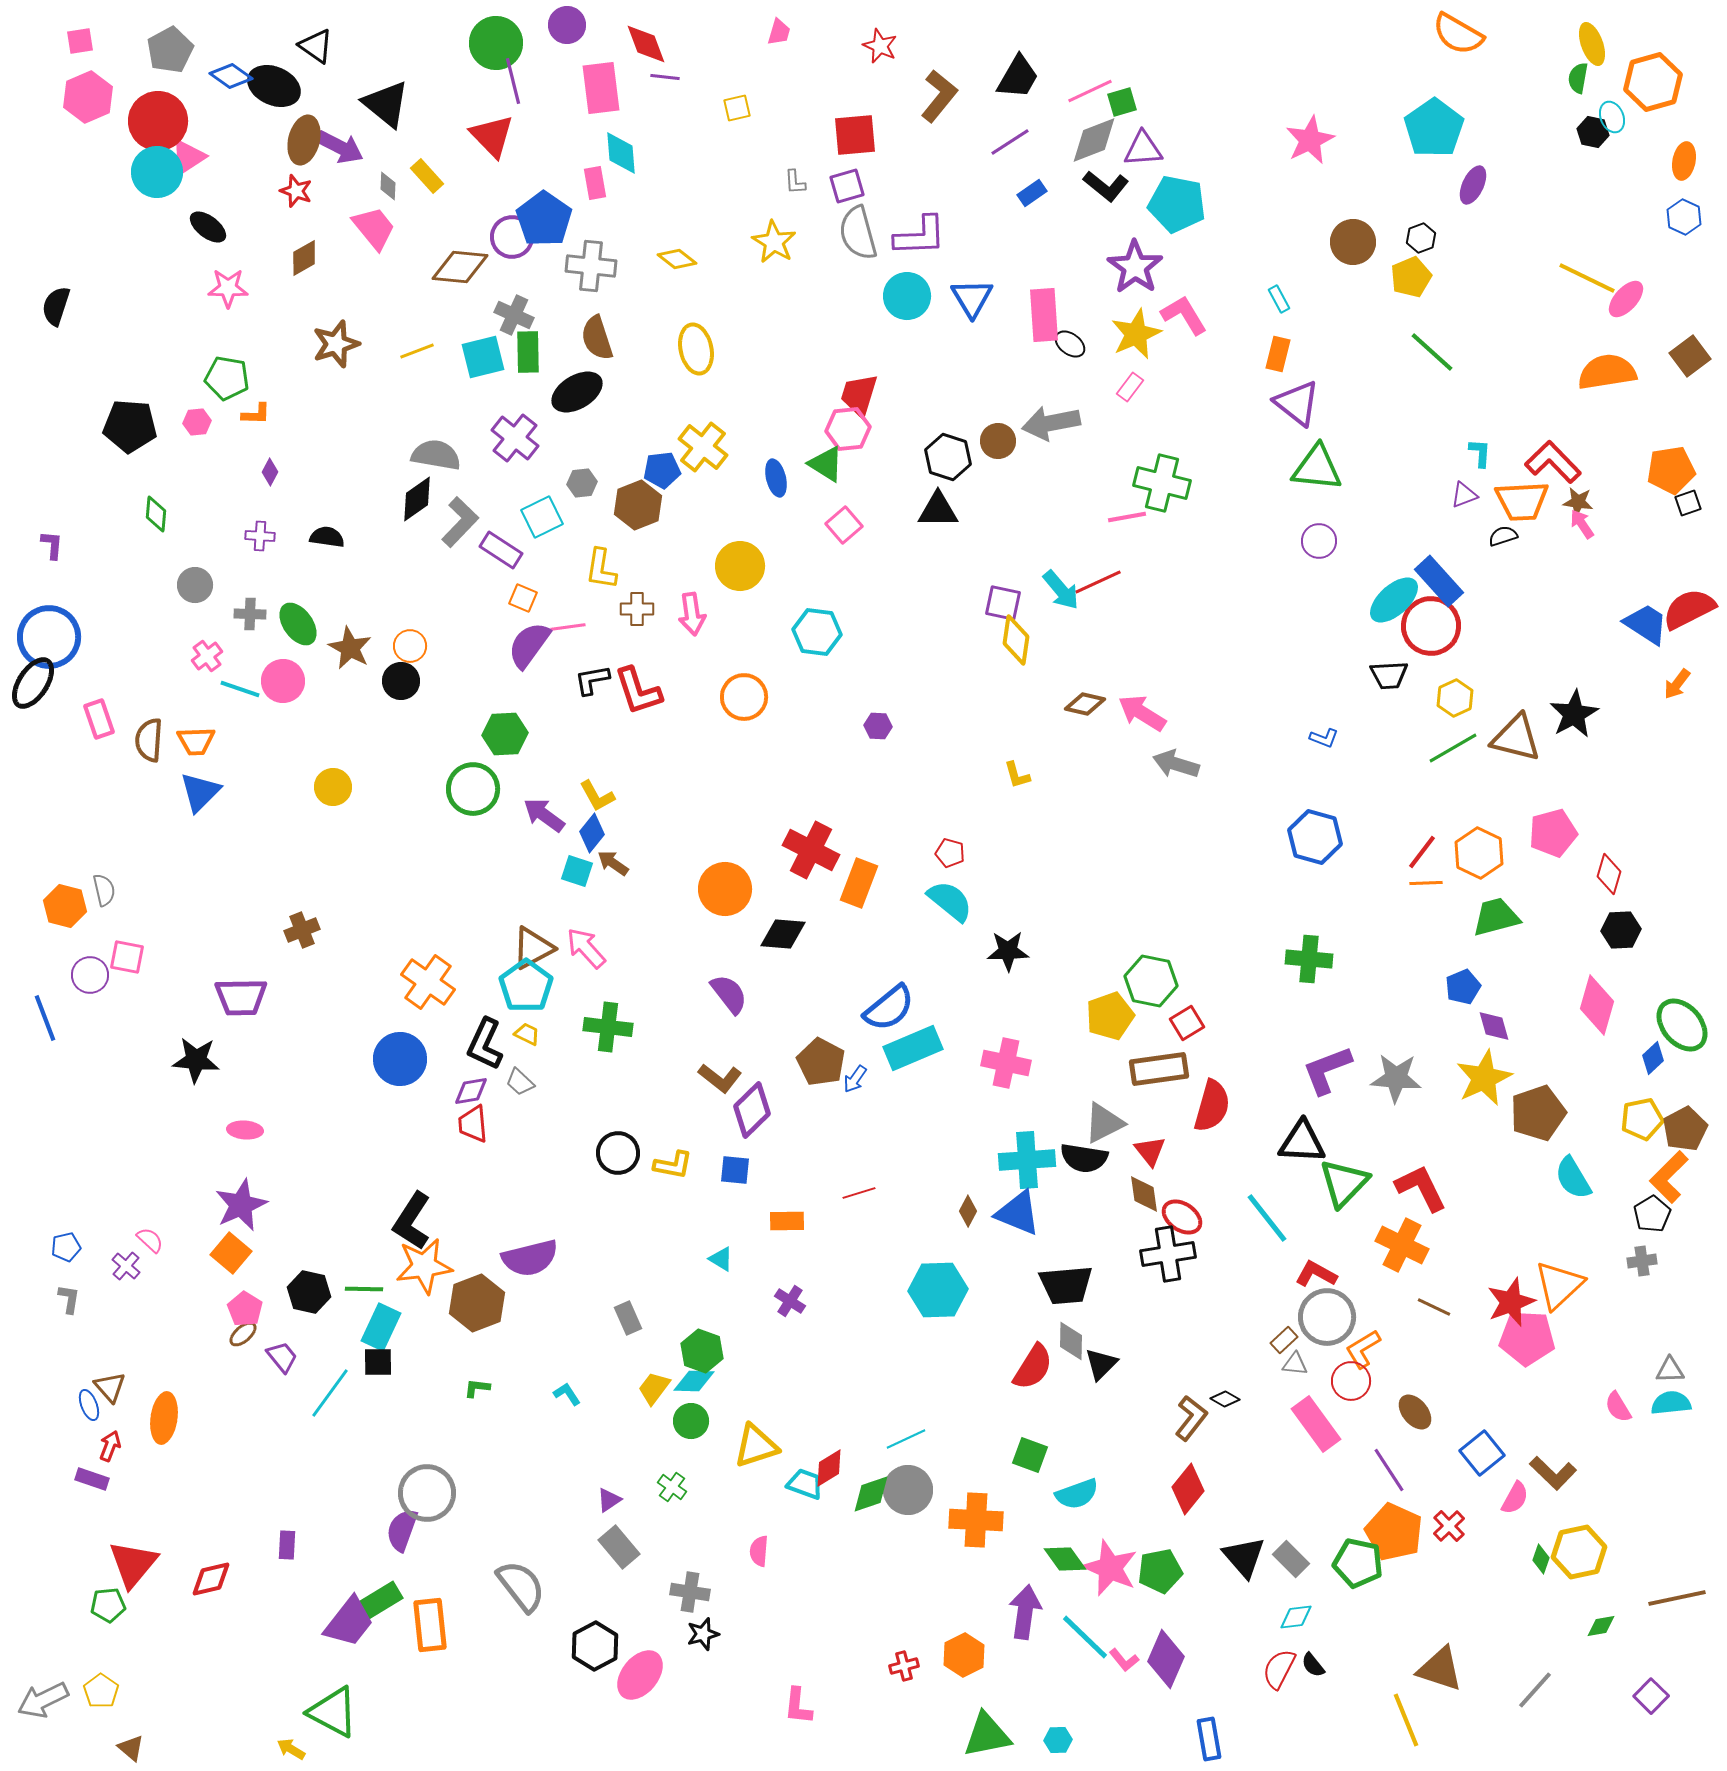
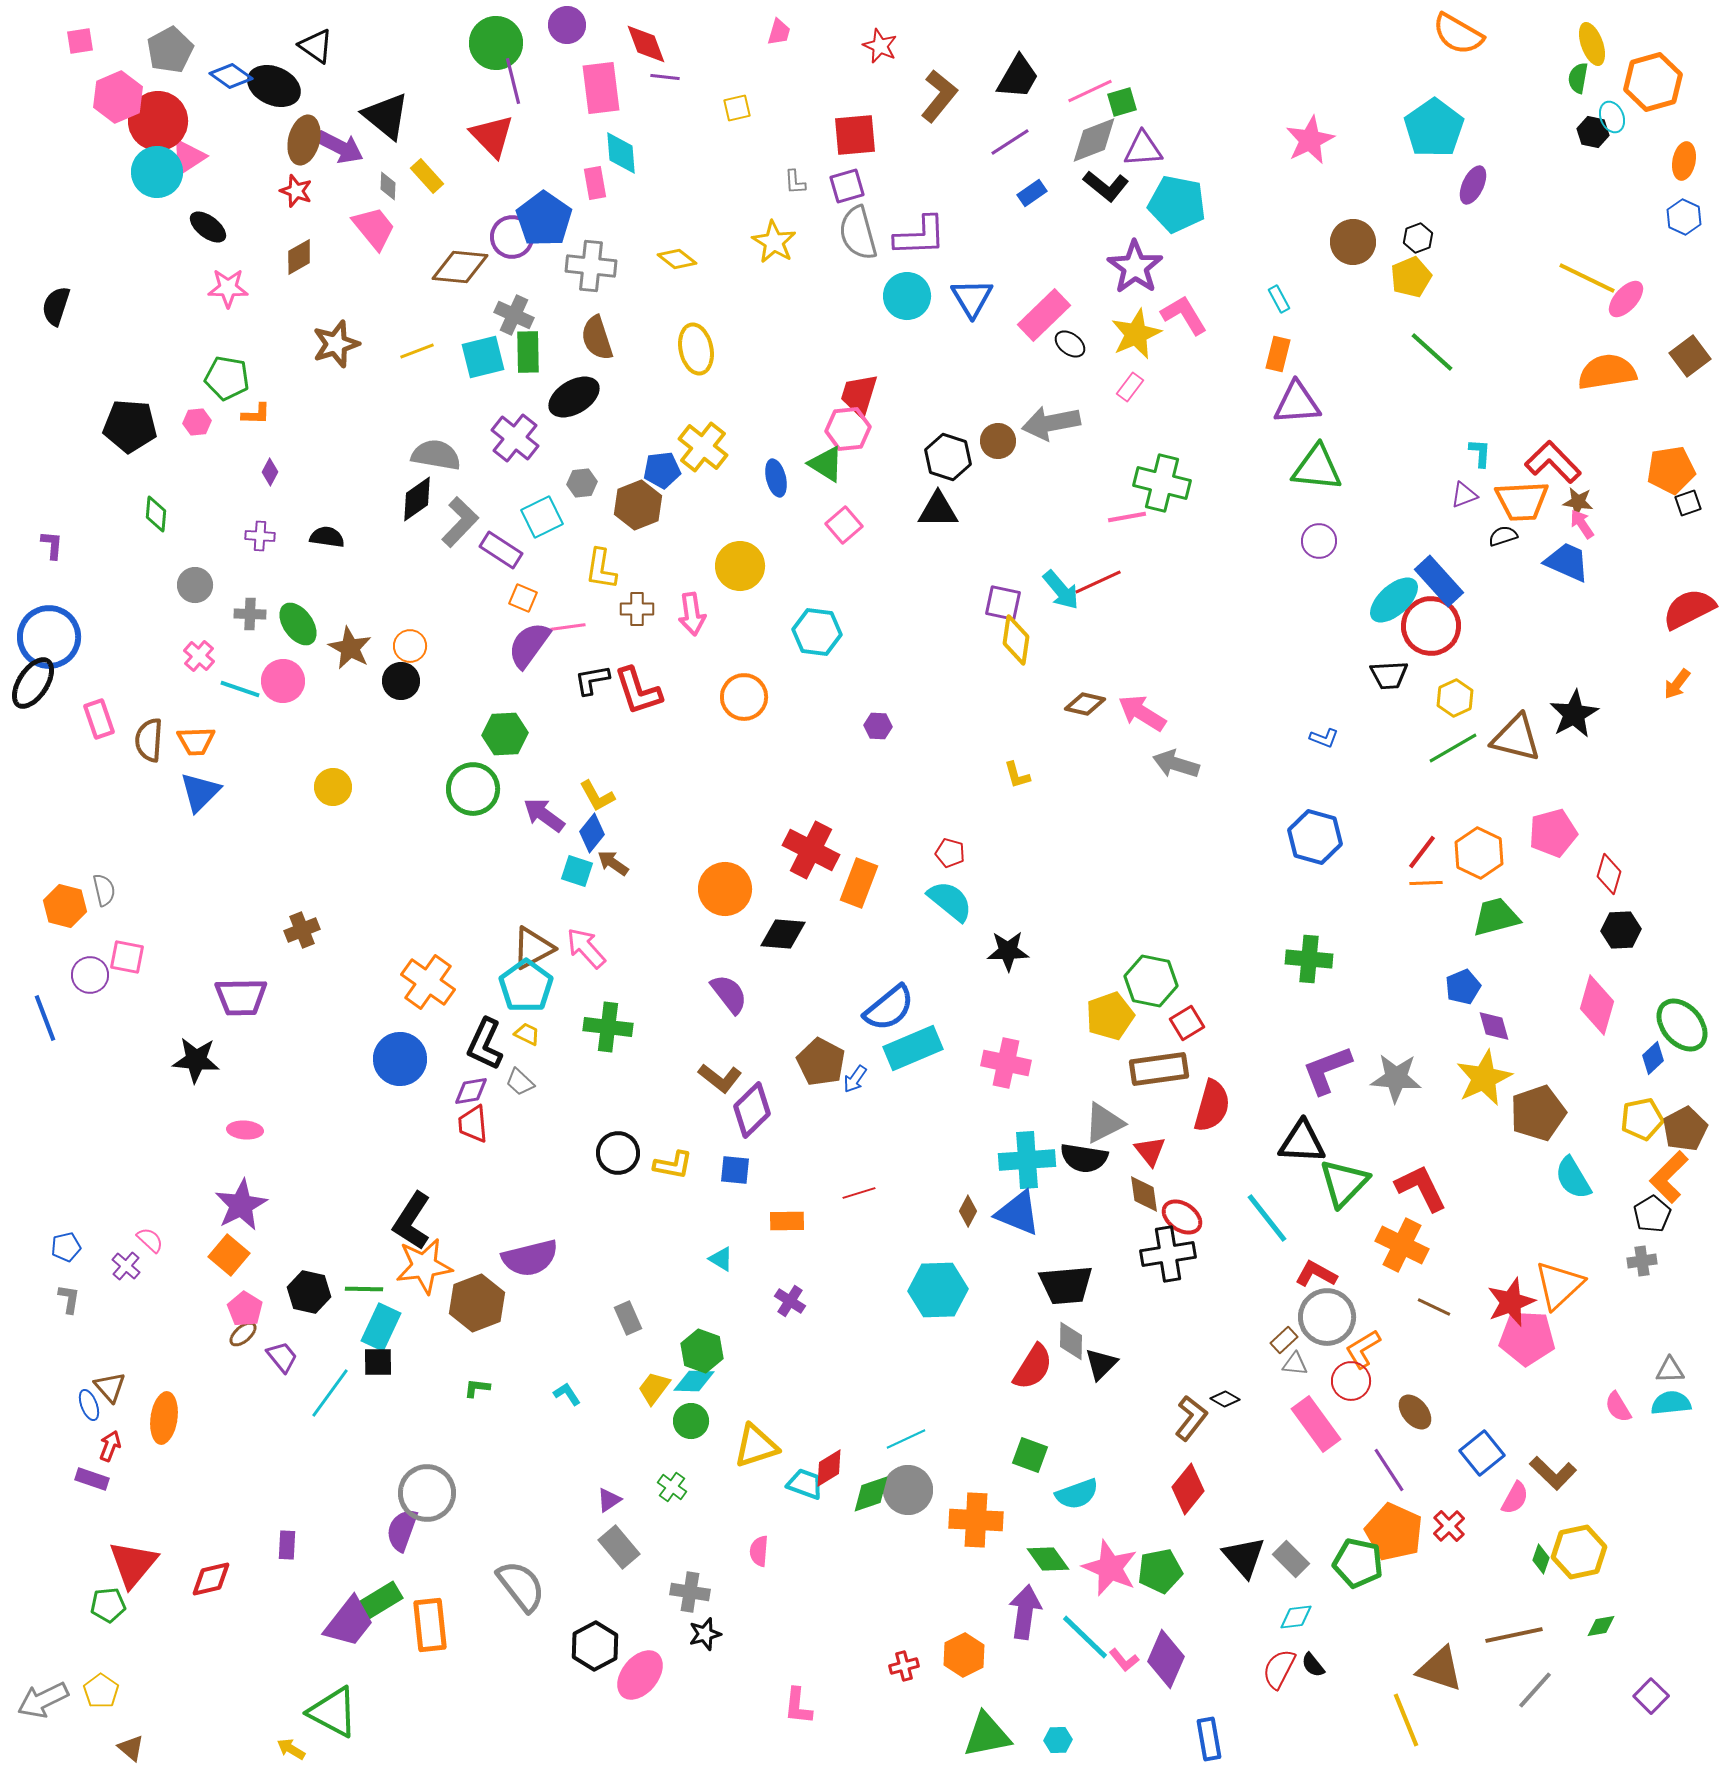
pink hexagon at (88, 97): moved 30 px right
black triangle at (386, 104): moved 12 px down
black hexagon at (1421, 238): moved 3 px left
brown diamond at (304, 258): moved 5 px left, 1 px up
pink rectangle at (1044, 315): rotated 50 degrees clockwise
black ellipse at (577, 392): moved 3 px left, 5 px down
purple triangle at (1297, 403): rotated 42 degrees counterclockwise
blue trapezoid at (1646, 624): moved 79 px left, 62 px up; rotated 9 degrees counterclockwise
pink cross at (207, 656): moved 8 px left; rotated 12 degrees counterclockwise
purple star at (241, 1205): rotated 4 degrees counterclockwise
orange square at (231, 1253): moved 2 px left, 2 px down
green diamond at (1065, 1559): moved 17 px left
brown line at (1677, 1598): moved 163 px left, 37 px down
black star at (703, 1634): moved 2 px right
